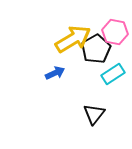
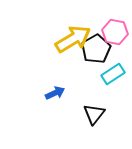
blue arrow: moved 20 px down
